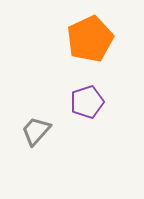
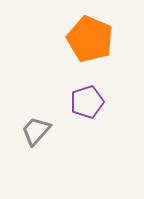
orange pentagon: rotated 24 degrees counterclockwise
